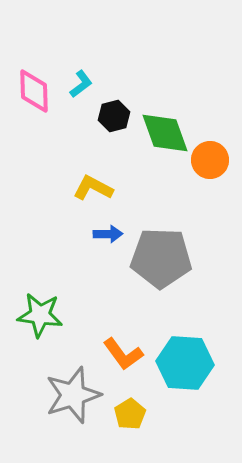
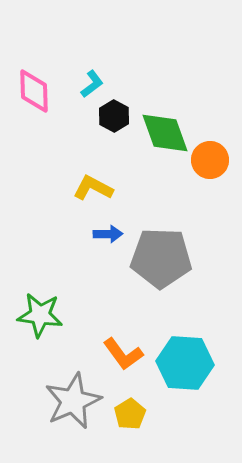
cyan L-shape: moved 11 px right
black hexagon: rotated 16 degrees counterclockwise
gray star: moved 6 px down; rotated 6 degrees counterclockwise
